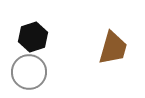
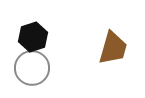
gray circle: moved 3 px right, 4 px up
